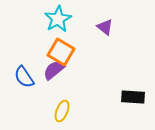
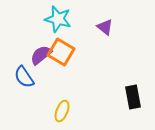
cyan star: rotated 28 degrees counterclockwise
purple semicircle: moved 13 px left, 15 px up
black rectangle: rotated 75 degrees clockwise
